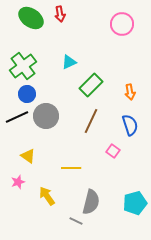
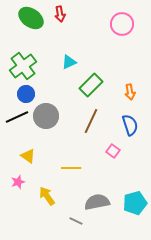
blue circle: moved 1 px left
gray semicircle: moved 6 px right; rotated 115 degrees counterclockwise
